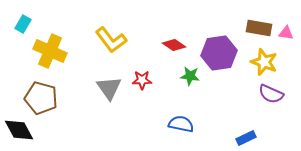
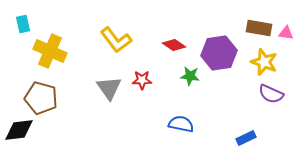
cyan rectangle: rotated 42 degrees counterclockwise
yellow L-shape: moved 5 px right
black diamond: rotated 68 degrees counterclockwise
